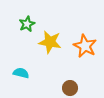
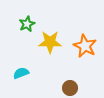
yellow star: rotated 10 degrees counterclockwise
cyan semicircle: rotated 35 degrees counterclockwise
